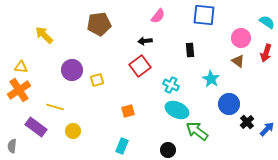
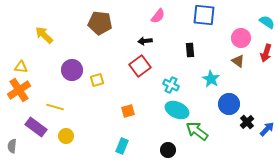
brown pentagon: moved 1 px right, 1 px up; rotated 15 degrees clockwise
yellow circle: moved 7 px left, 5 px down
